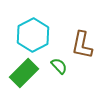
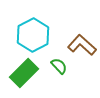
brown L-shape: rotated 120 degrees clockwise
